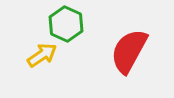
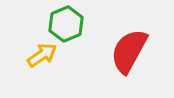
green hexagon: rotated 12 degrees clockwise
